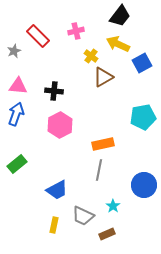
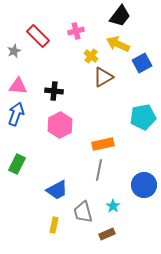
green rectangle: rotated 24 degrees counterclockwise
gray trapezoid: moved 4 px up; rotated 50 degrees clockwise
